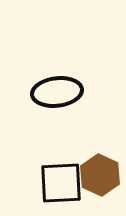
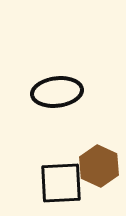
brown hexagon: moved 1 px left, 9 px up
